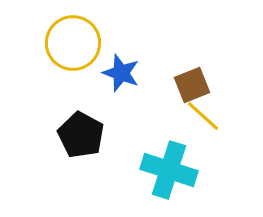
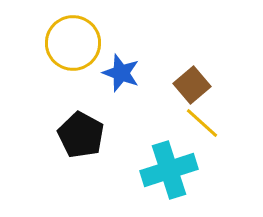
brown square: rotated 18 degrees counterclockwise
yellow line: moved 1 px left, 7 px down
cyan cross: rotated 36 degrees counterclockwise
